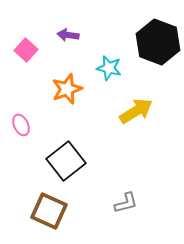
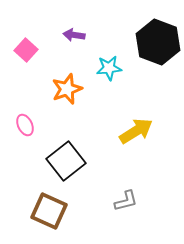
purple arrow: moved 6 px right
cyan star: rotated 20 degrees counterclockwise
yellow arrow: moved 20 px down
pink ellipse: moved 4 px right
gray L-shape: moved 2 px up
